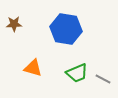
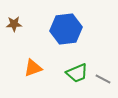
blue hexagon: rotated 16 degrees counterclockwise
orange triangle: rotated 36 degrees counterclockwise
